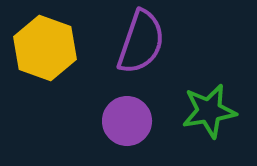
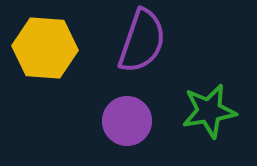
purple semicircle: moved 1 px right, 1 px up
yellow hexagon: rotated 16 degrees counterclockwise
